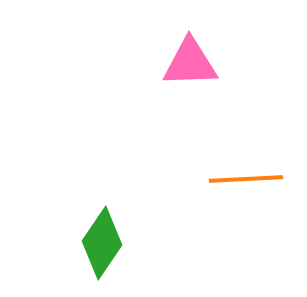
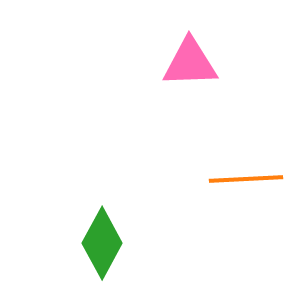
green diamond: rotated 6 degrees counterclockwise
